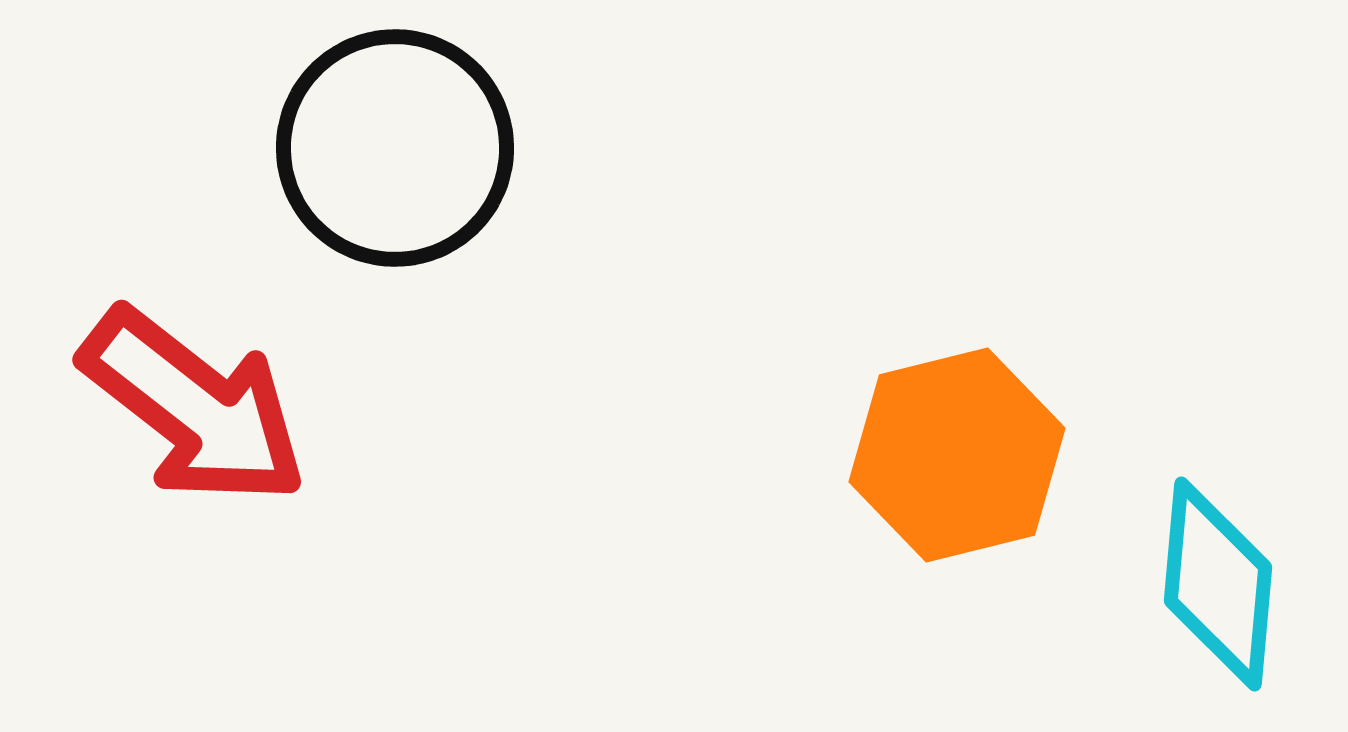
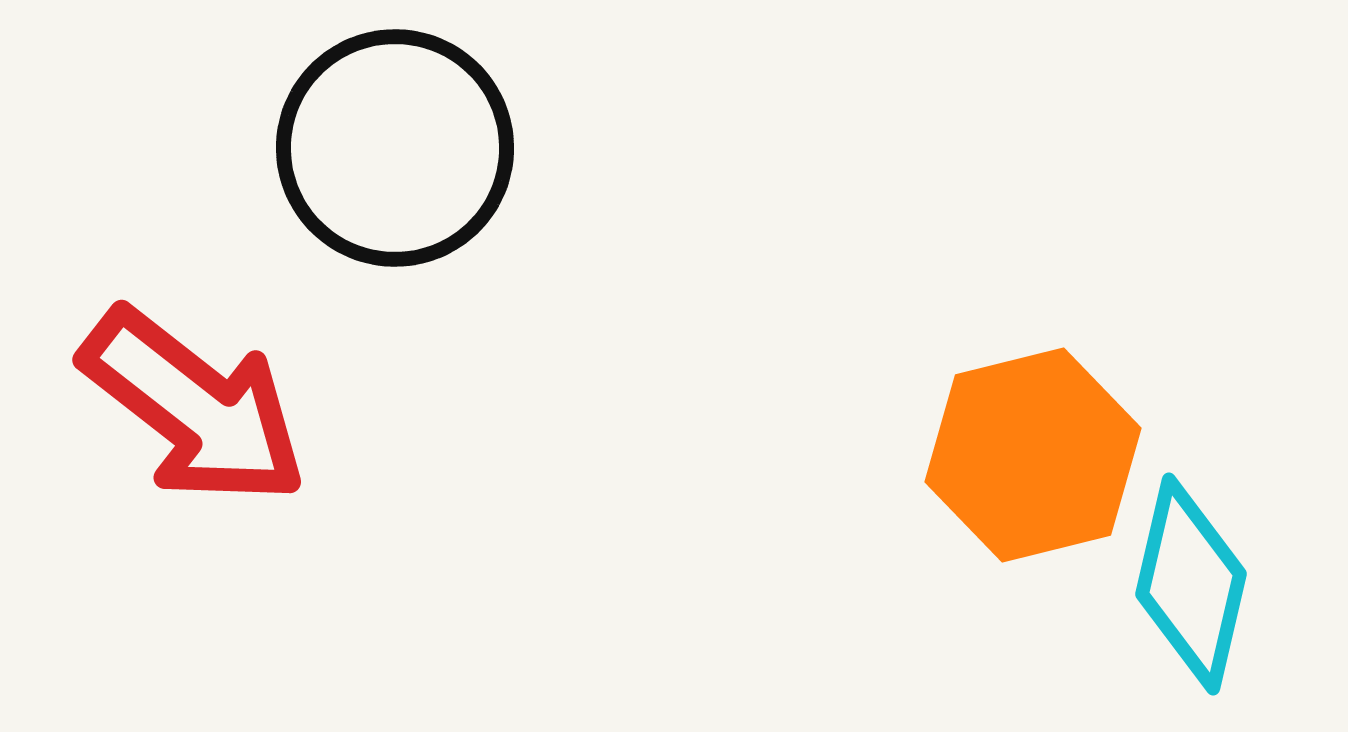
orange hexagon: moved 76 px right
cyan diamond: moved 27 px left; rotated 8 degrees clockwise
